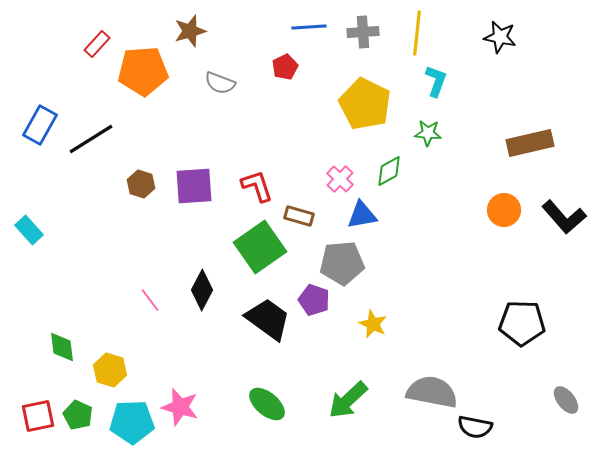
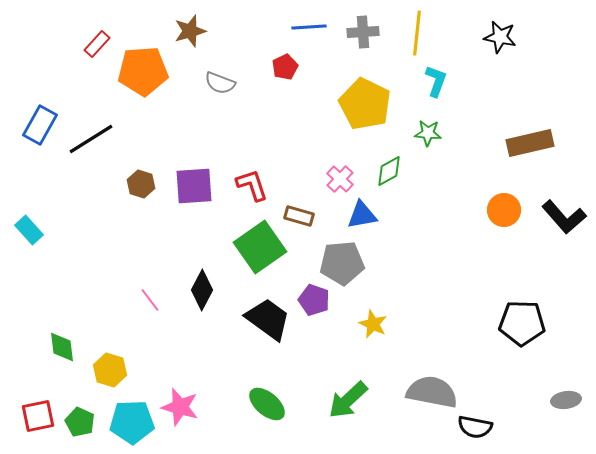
red L-shape at (257, 186): moved 5 px left, 1 px up
gray ellipse at (566, 400): rotated 60 degrees counterclockwise
green pentagon at (78, 415): moved 2 px right, 7 px down
